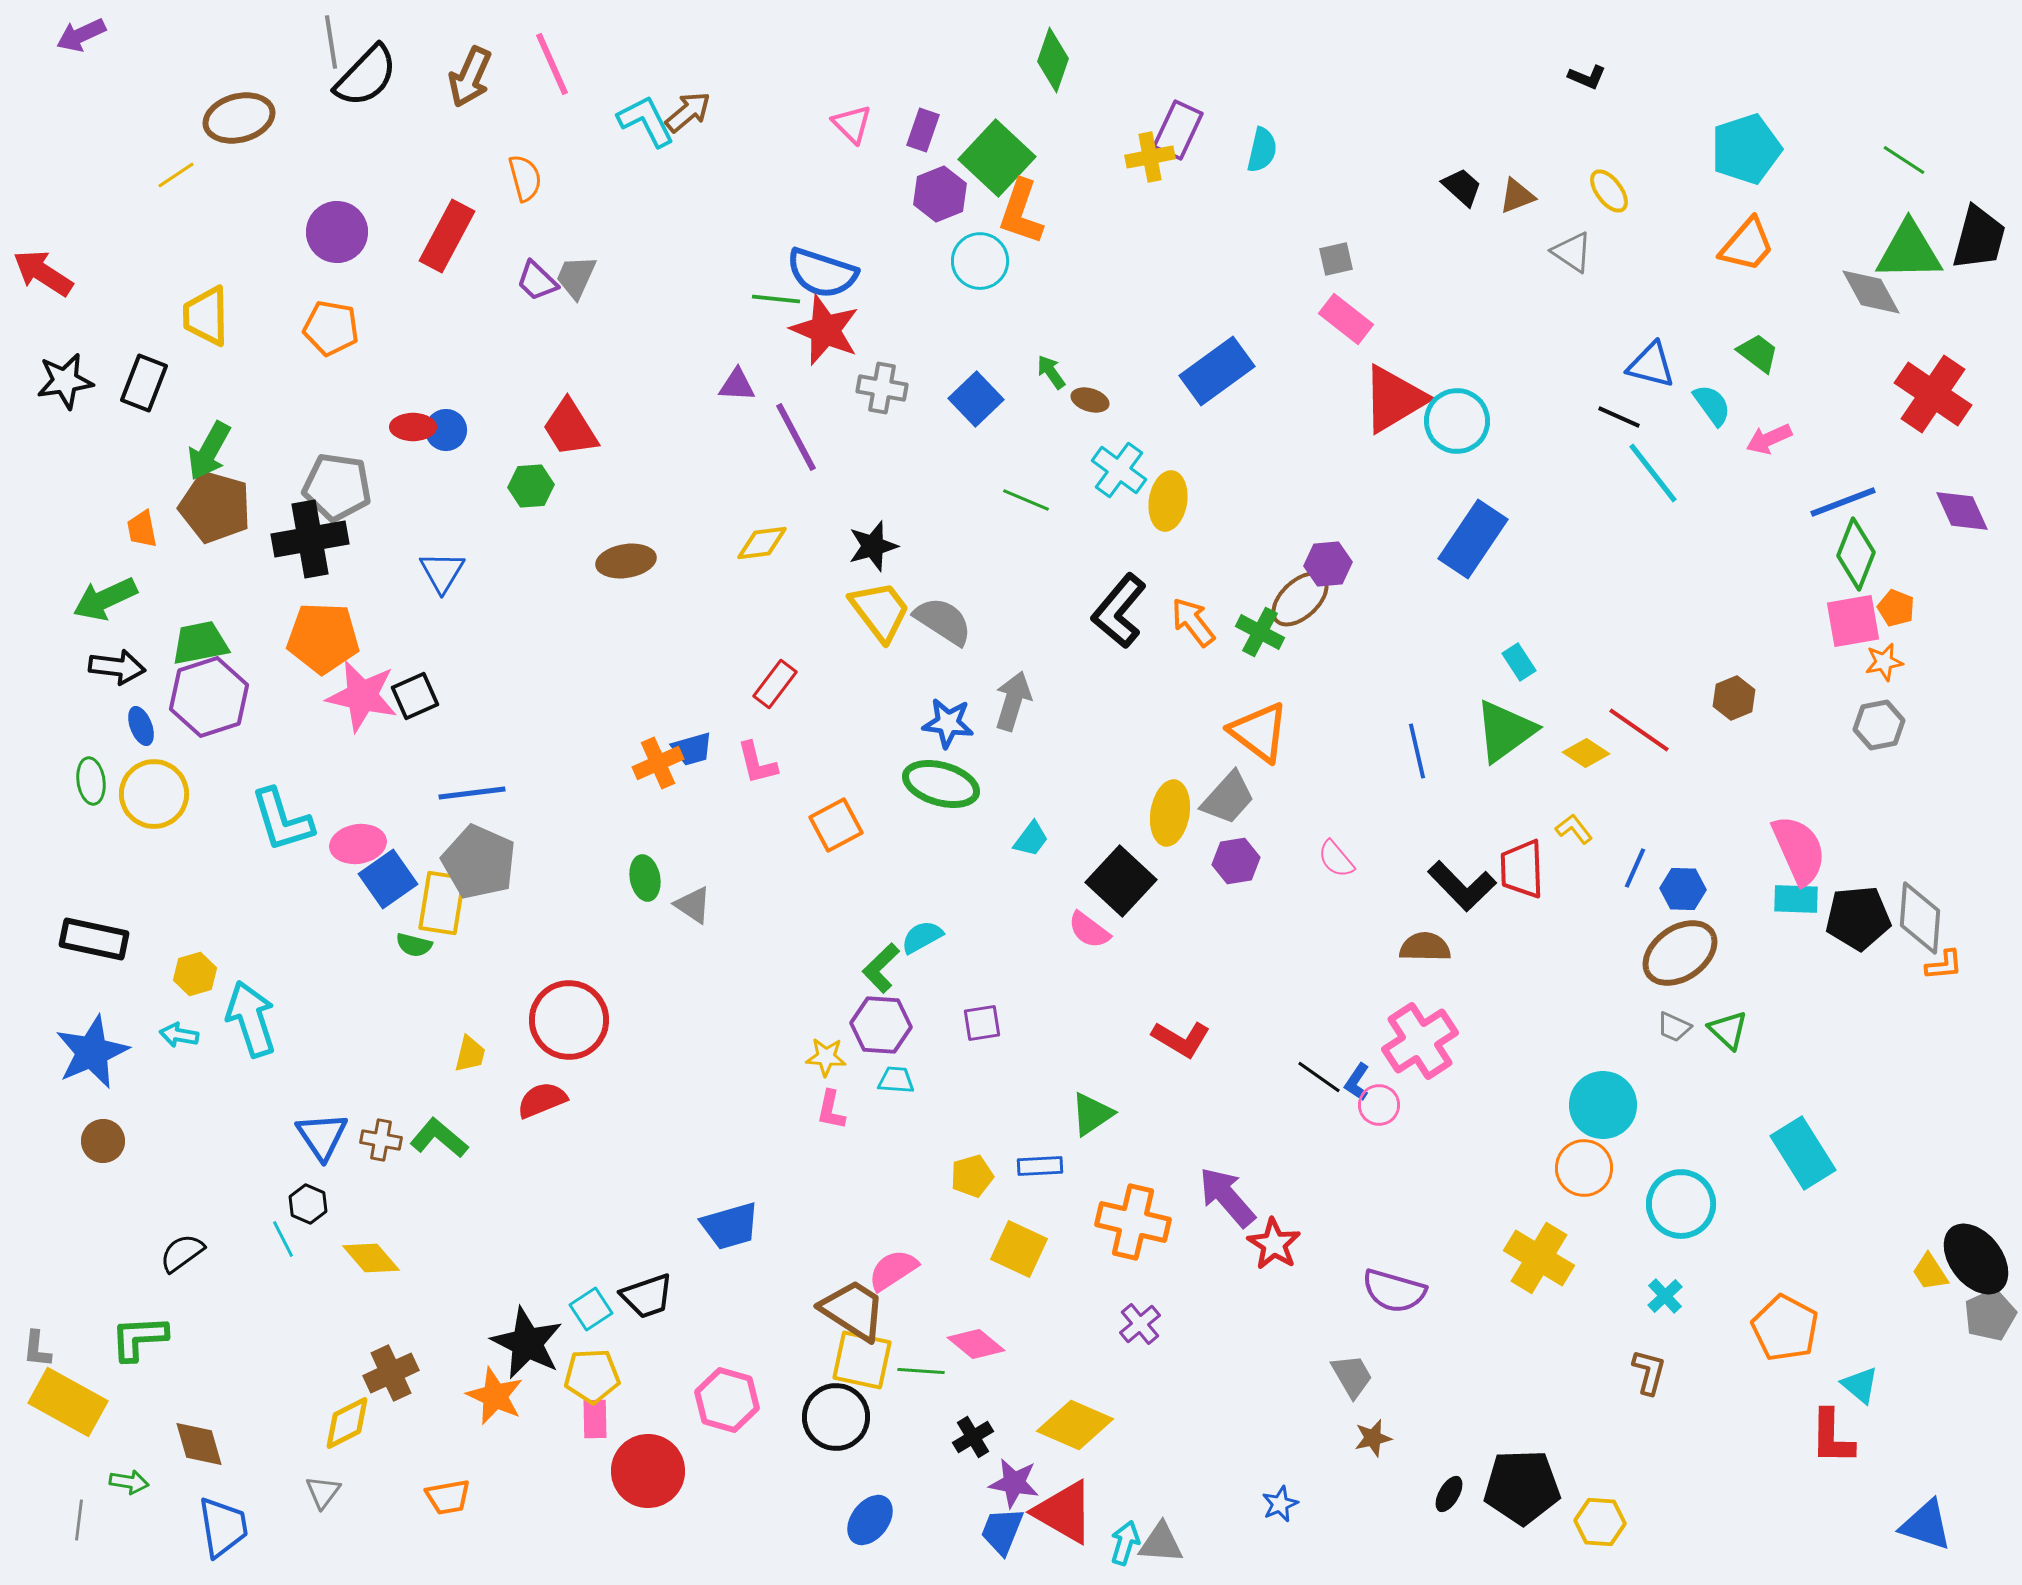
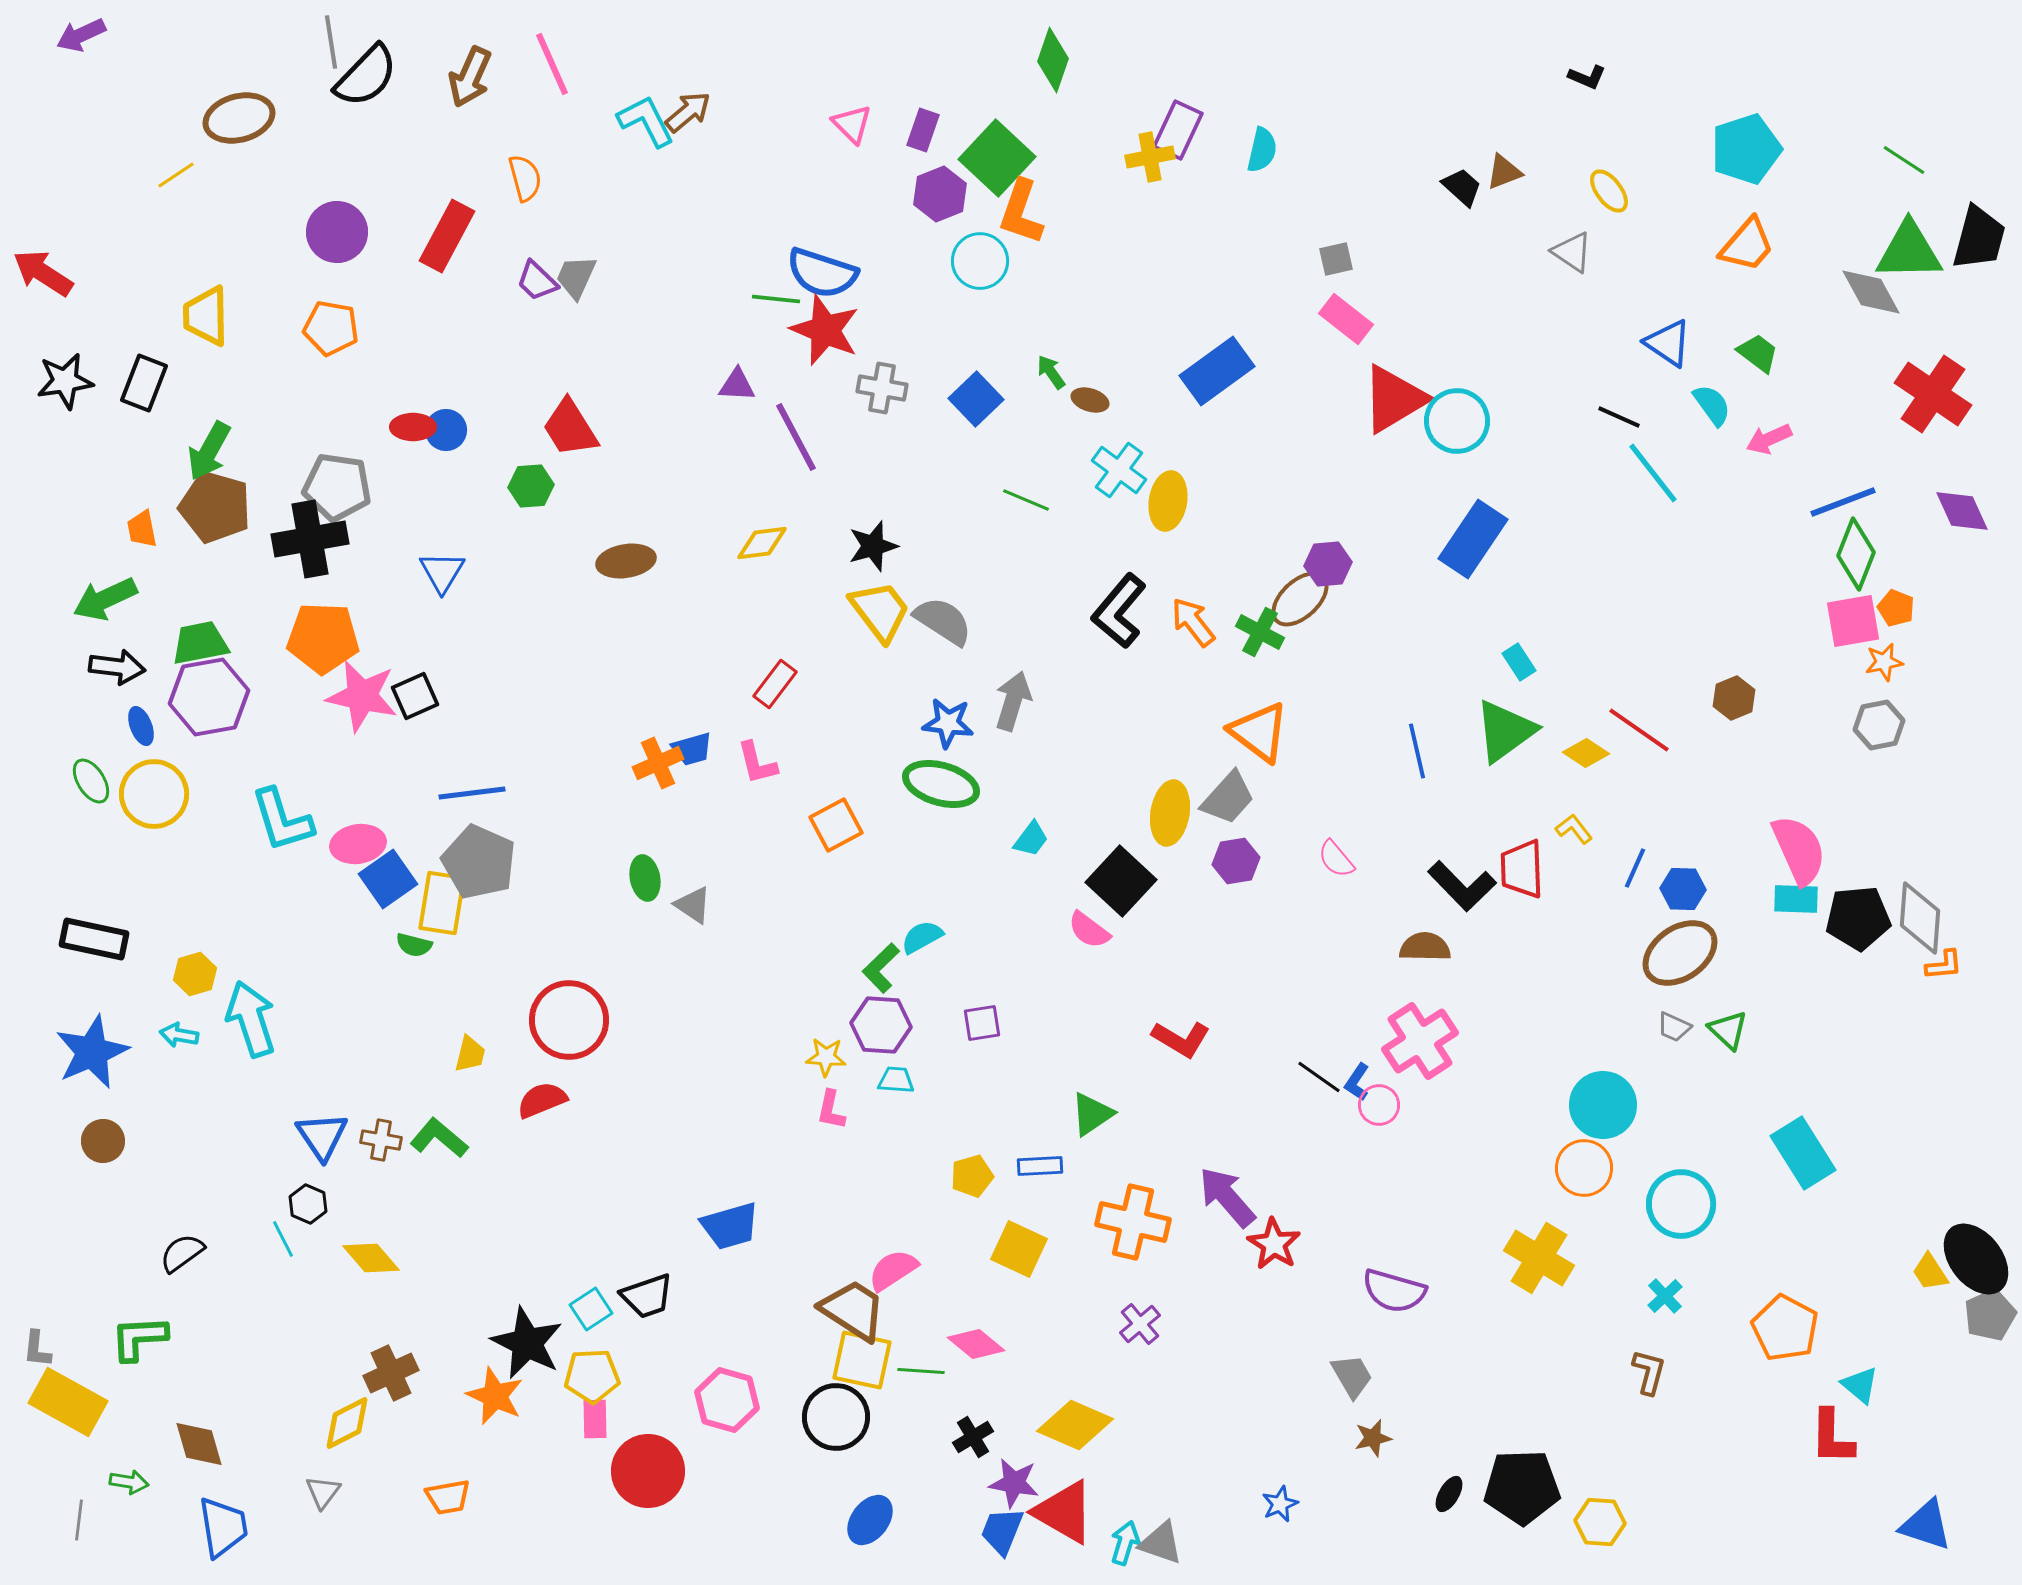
brown triangle at (1517, 196): moved 13 px left, 24 px up
blue triangle at (1651, 365): moved 17 px right, 22 px up; rotated 20 degrees clockwise
purple hexagon at (209, 697): rotated 8 degrees clockwise
green ellipse at (91, 781): rotated 24 degrees counterclockwise
gray triangle at (1161, 1543): rotated 15 degrees clockwise
